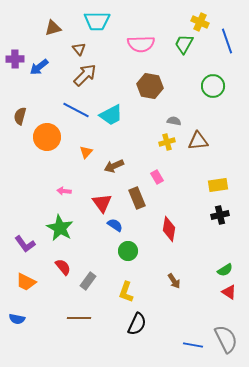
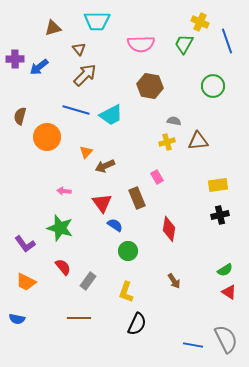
blue line at (76, 110): rotated 12 degrees counterclockwise
brown arrow at (114, 166): moved 9 px left
green star at (60, 228): rotated 12 degrees counterclockwise
